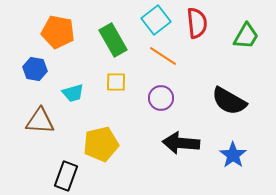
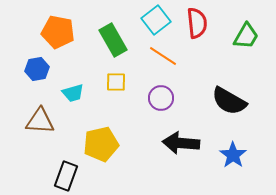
blue hexagon: moved 2 px right; rotated 20 degrees counterclockwise
